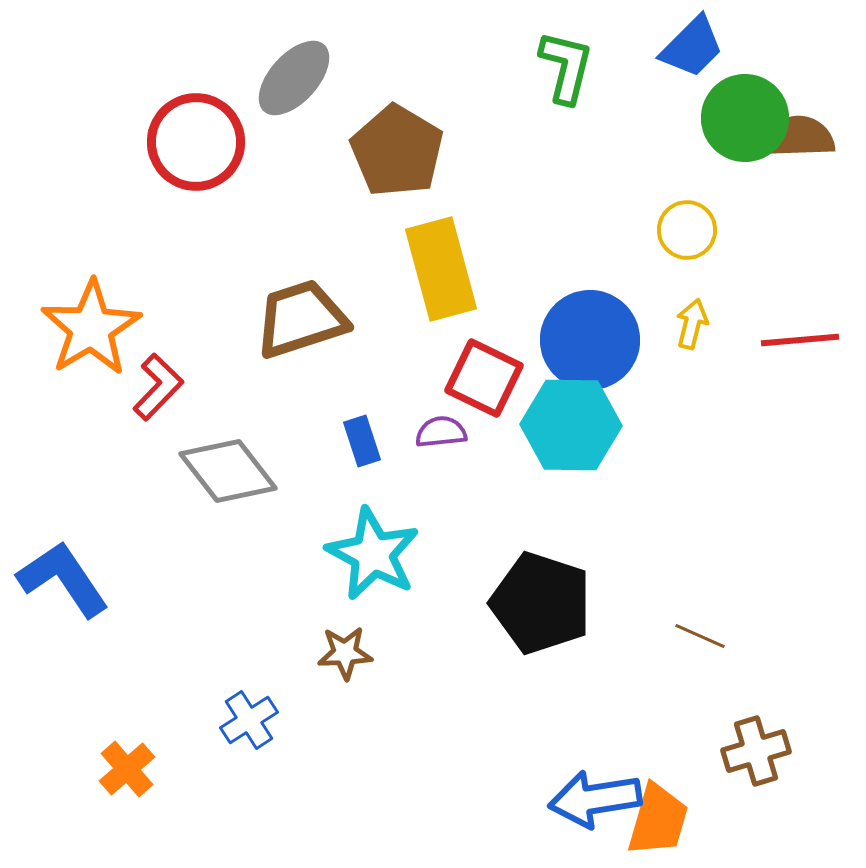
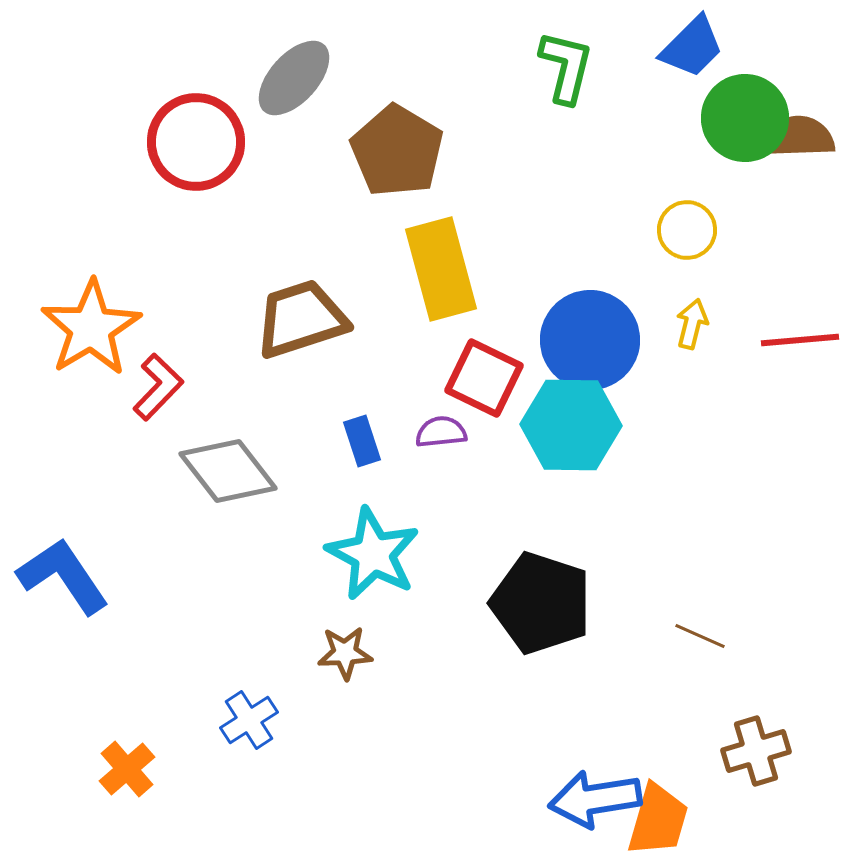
blue L-shape: moved 3 px up
